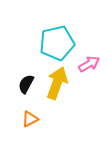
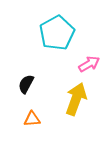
cyan pentagon: moved 10 px up; rotated 16 degrees counterclockwise
yellow arrow: moved 19 px right, 16 px down
orange triangle: moved 2 px right; rotated 24 degrees clockwise
